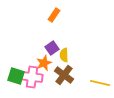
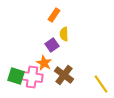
purple square: moved 3 px up
yellow semicircle: moved 21 px up
orange star: rotated 21 degrees counterclockwise
yellow line: moved 1 px right, 1 px down; rotated 42 degrees clockwise
